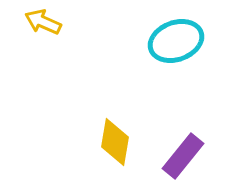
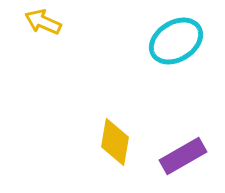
cyan ellipse: rotated 12 degrees counterclockwise
purple rectangle: rotated 21 degrees clockwise
